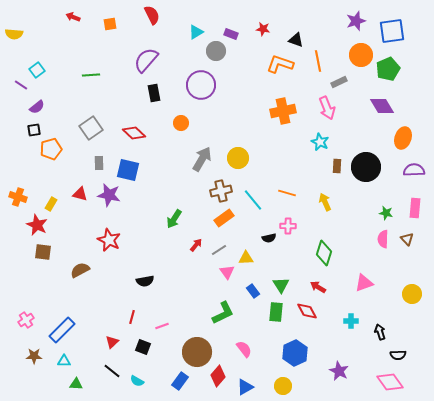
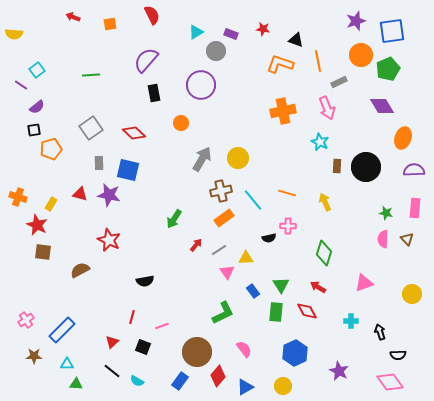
cyan triangle at (64, 361): moved 3 px right, 3 px down
